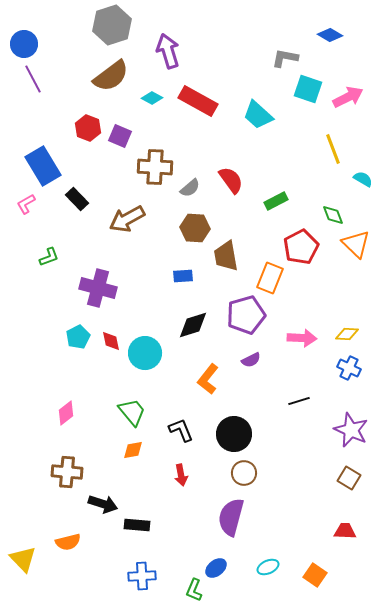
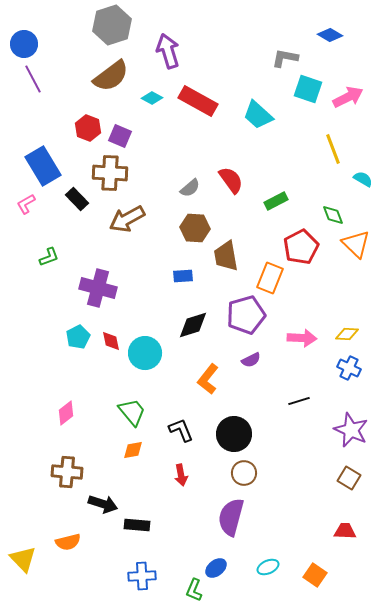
brown cross at (155, 167): moved 45 px left, 6 px down
